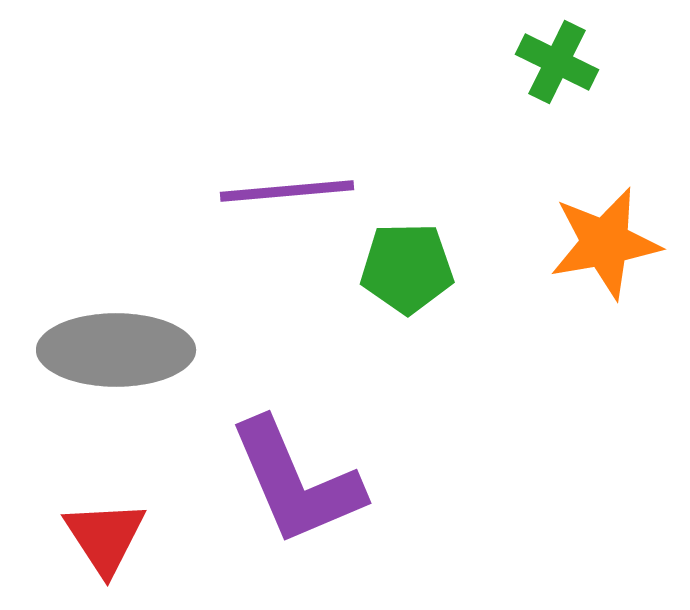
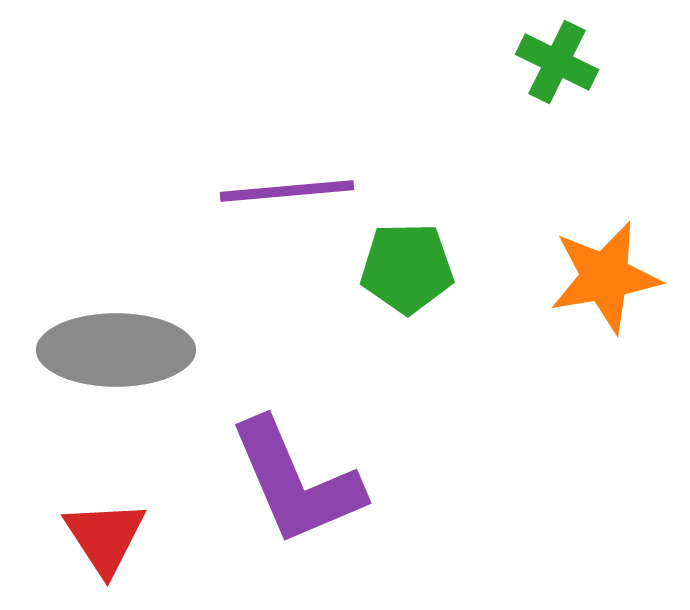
orange star: moved 34 px down
